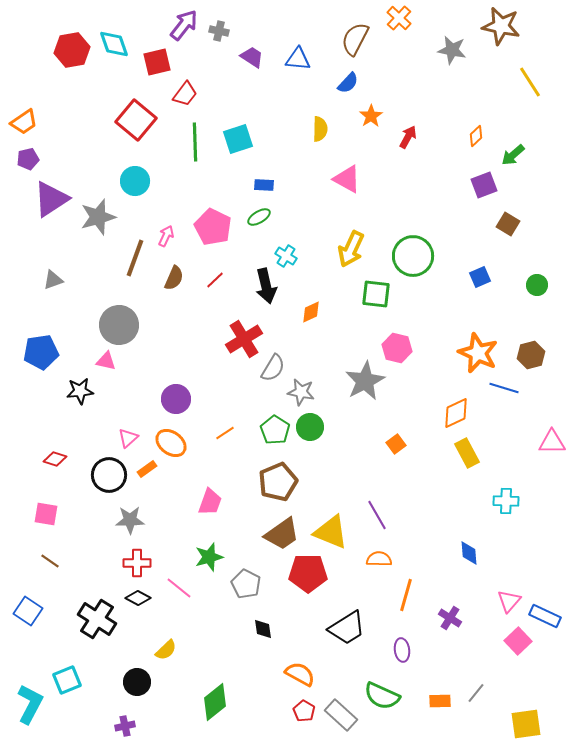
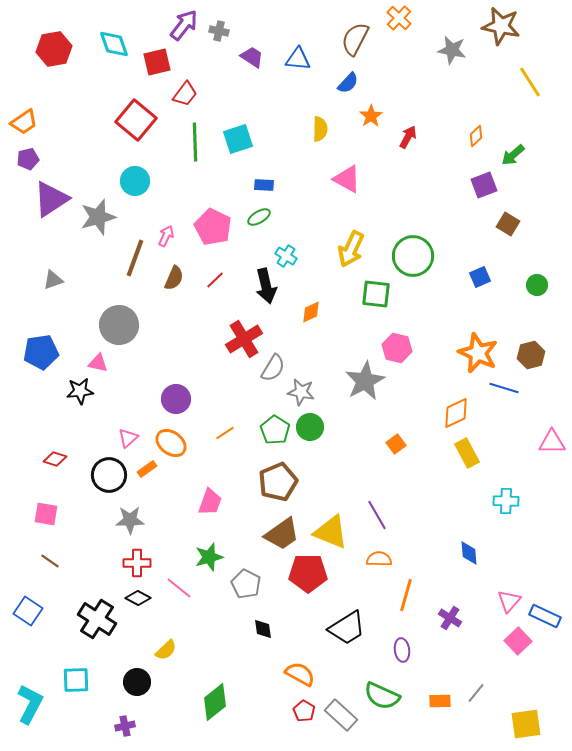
red hexagon at (72, 50): moved 18 px left, 1 px up
pink triangle at (106, 361): moved 8 px left, 2 px down
cyan square at (67, 680): moved 9 px right; rotated 20 degrees clockwise
